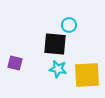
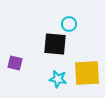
cyan circle: moved 1 px up
cyan star: moved 10 px down
yellow square: moved 2 px up
